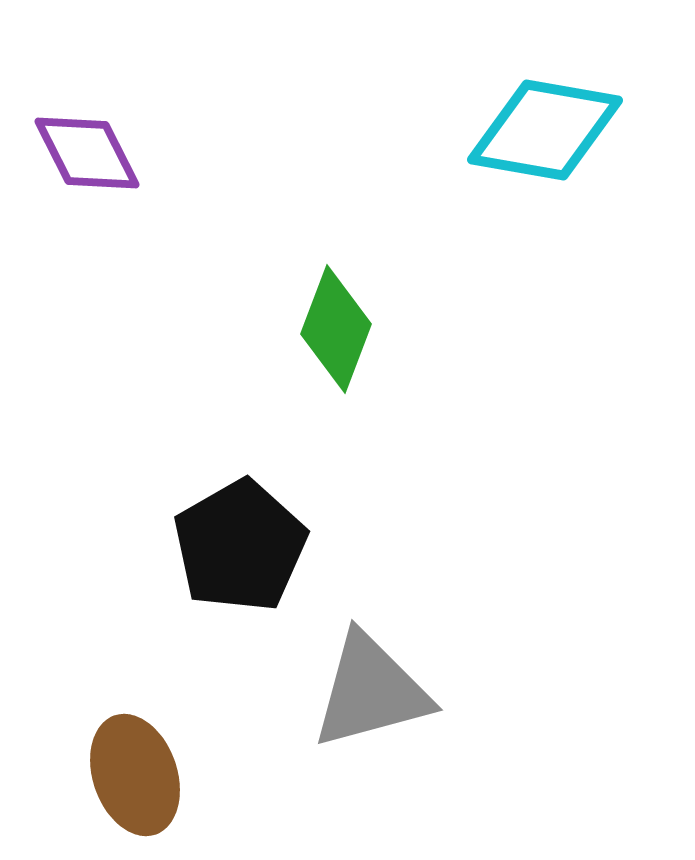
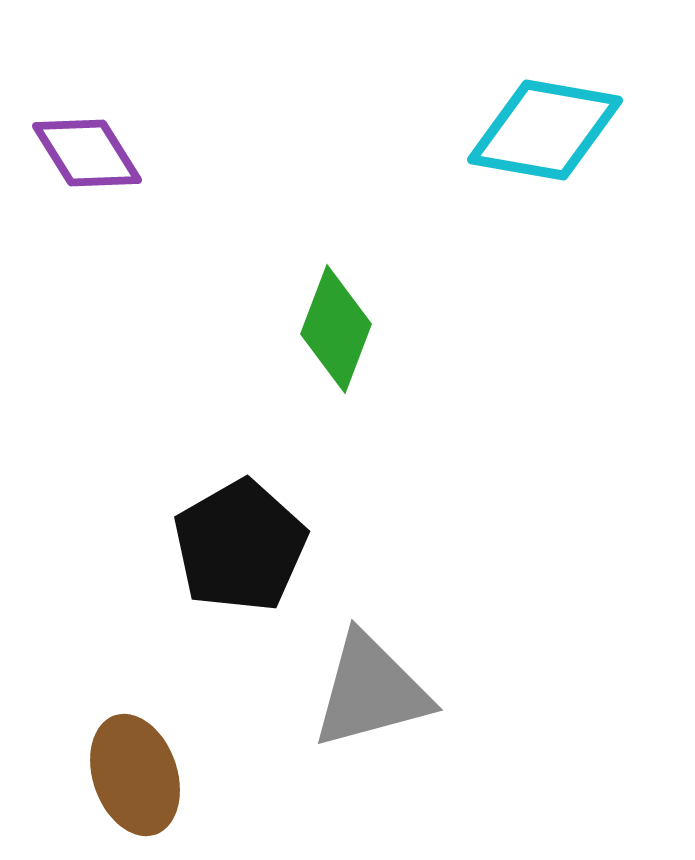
purple diamond: rotated 5 degrees counterclockwise
